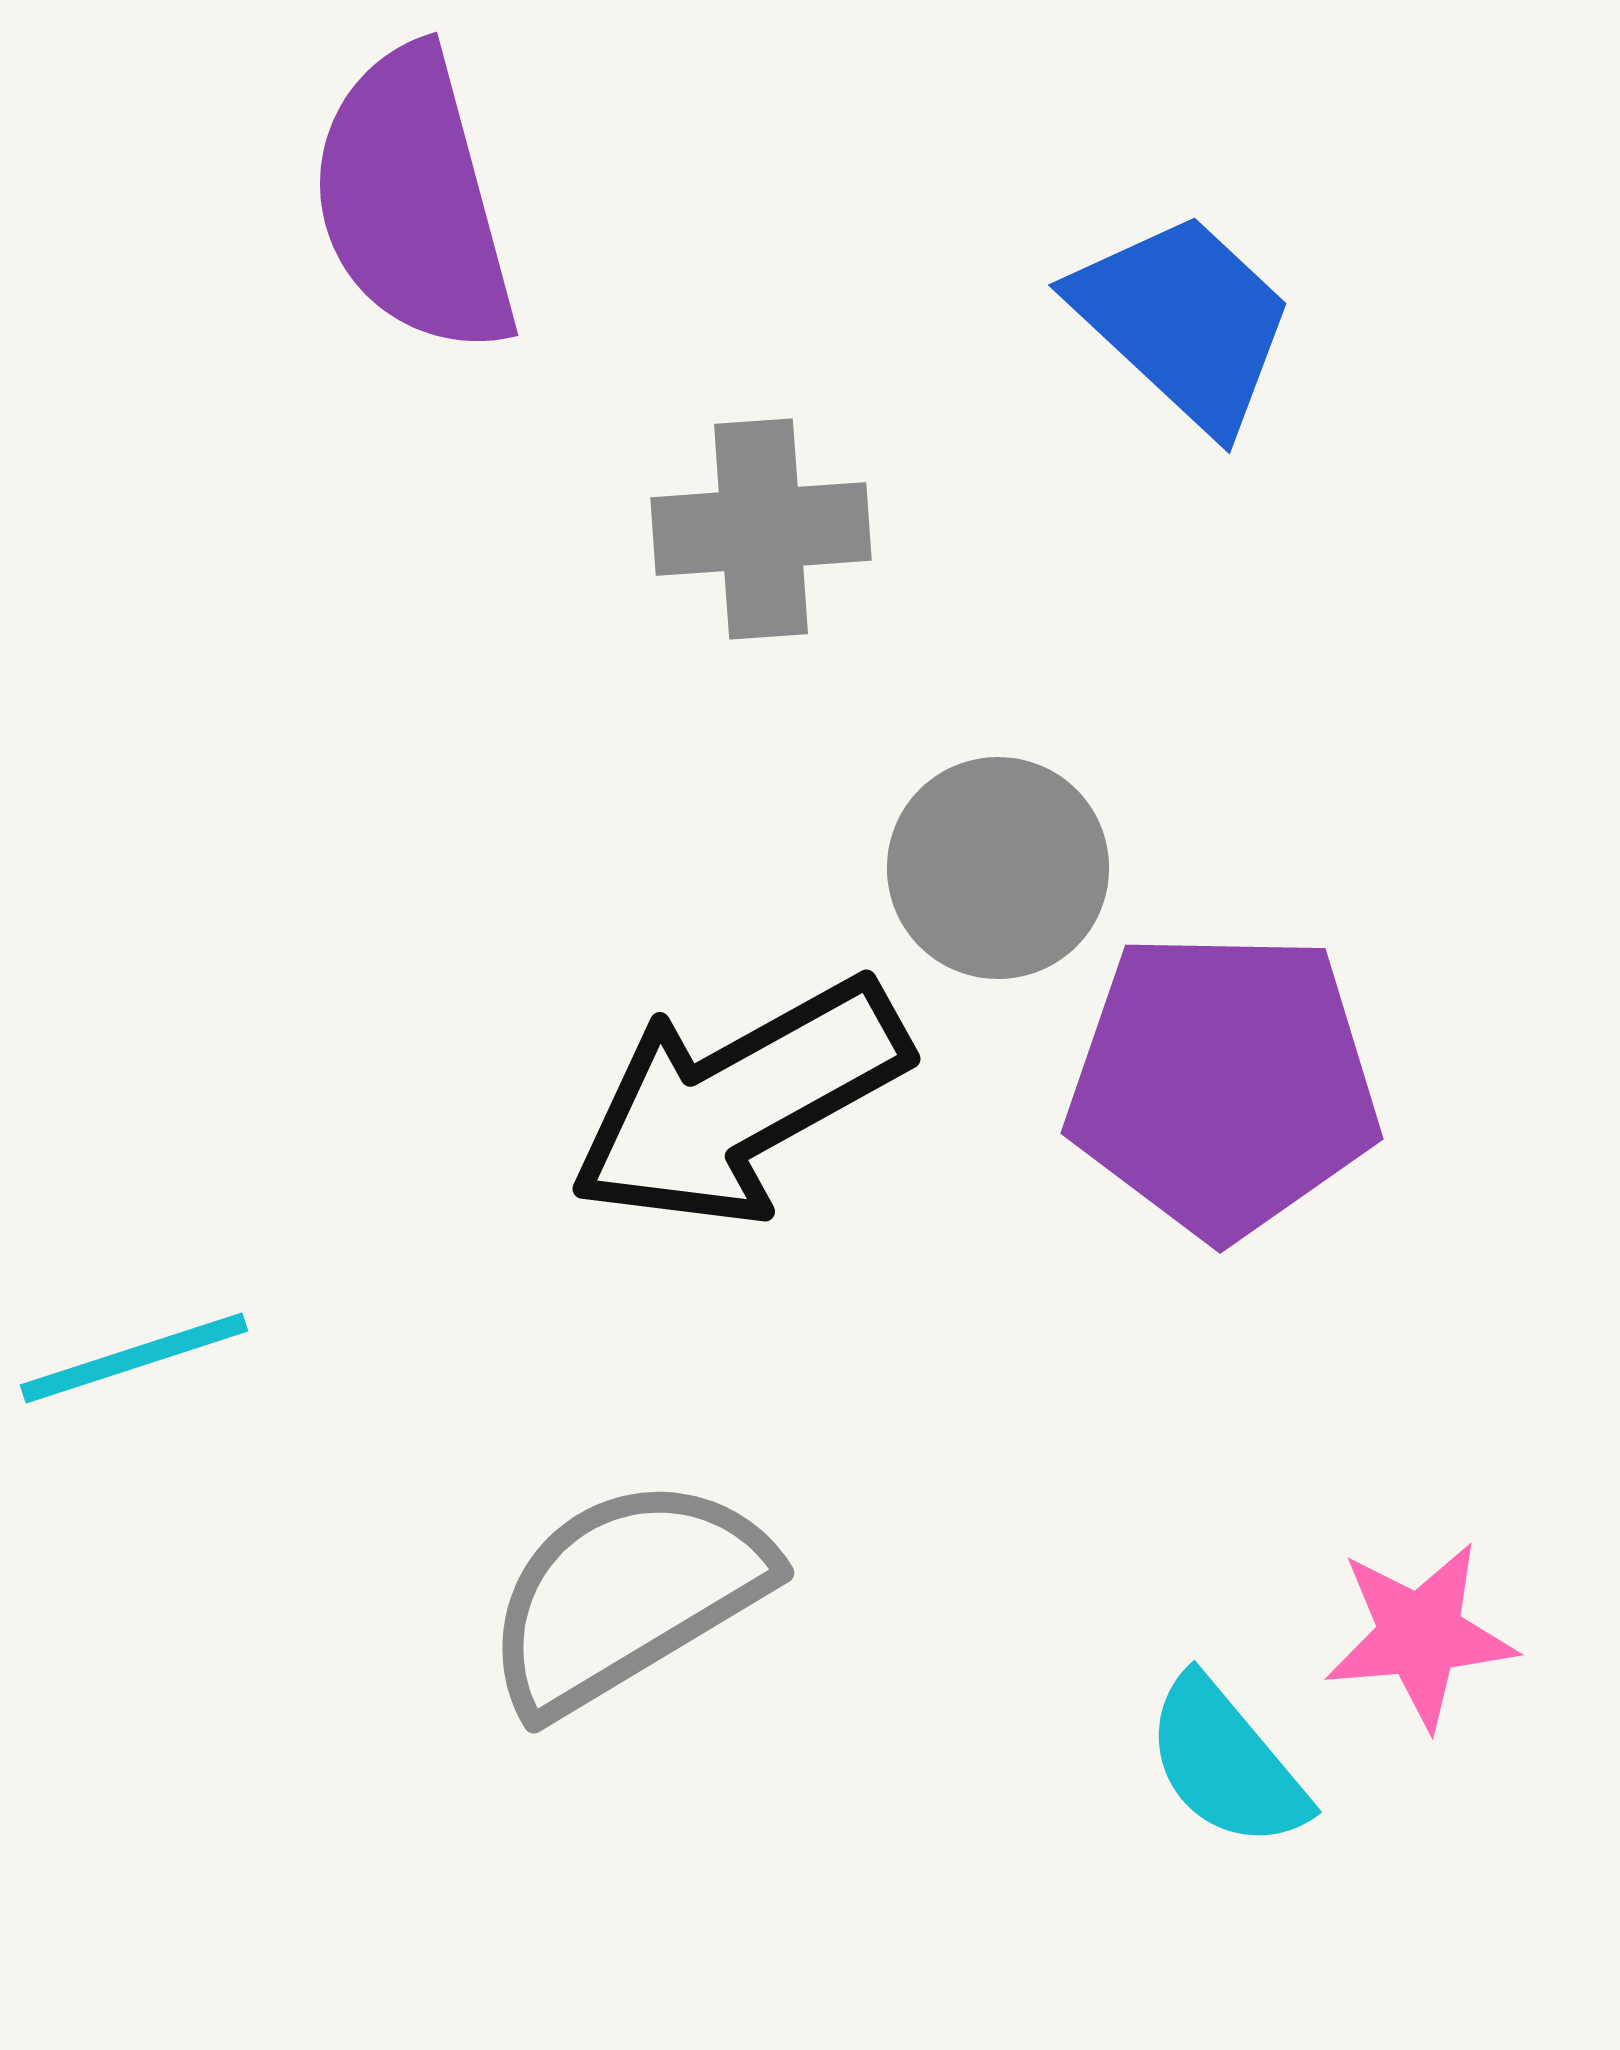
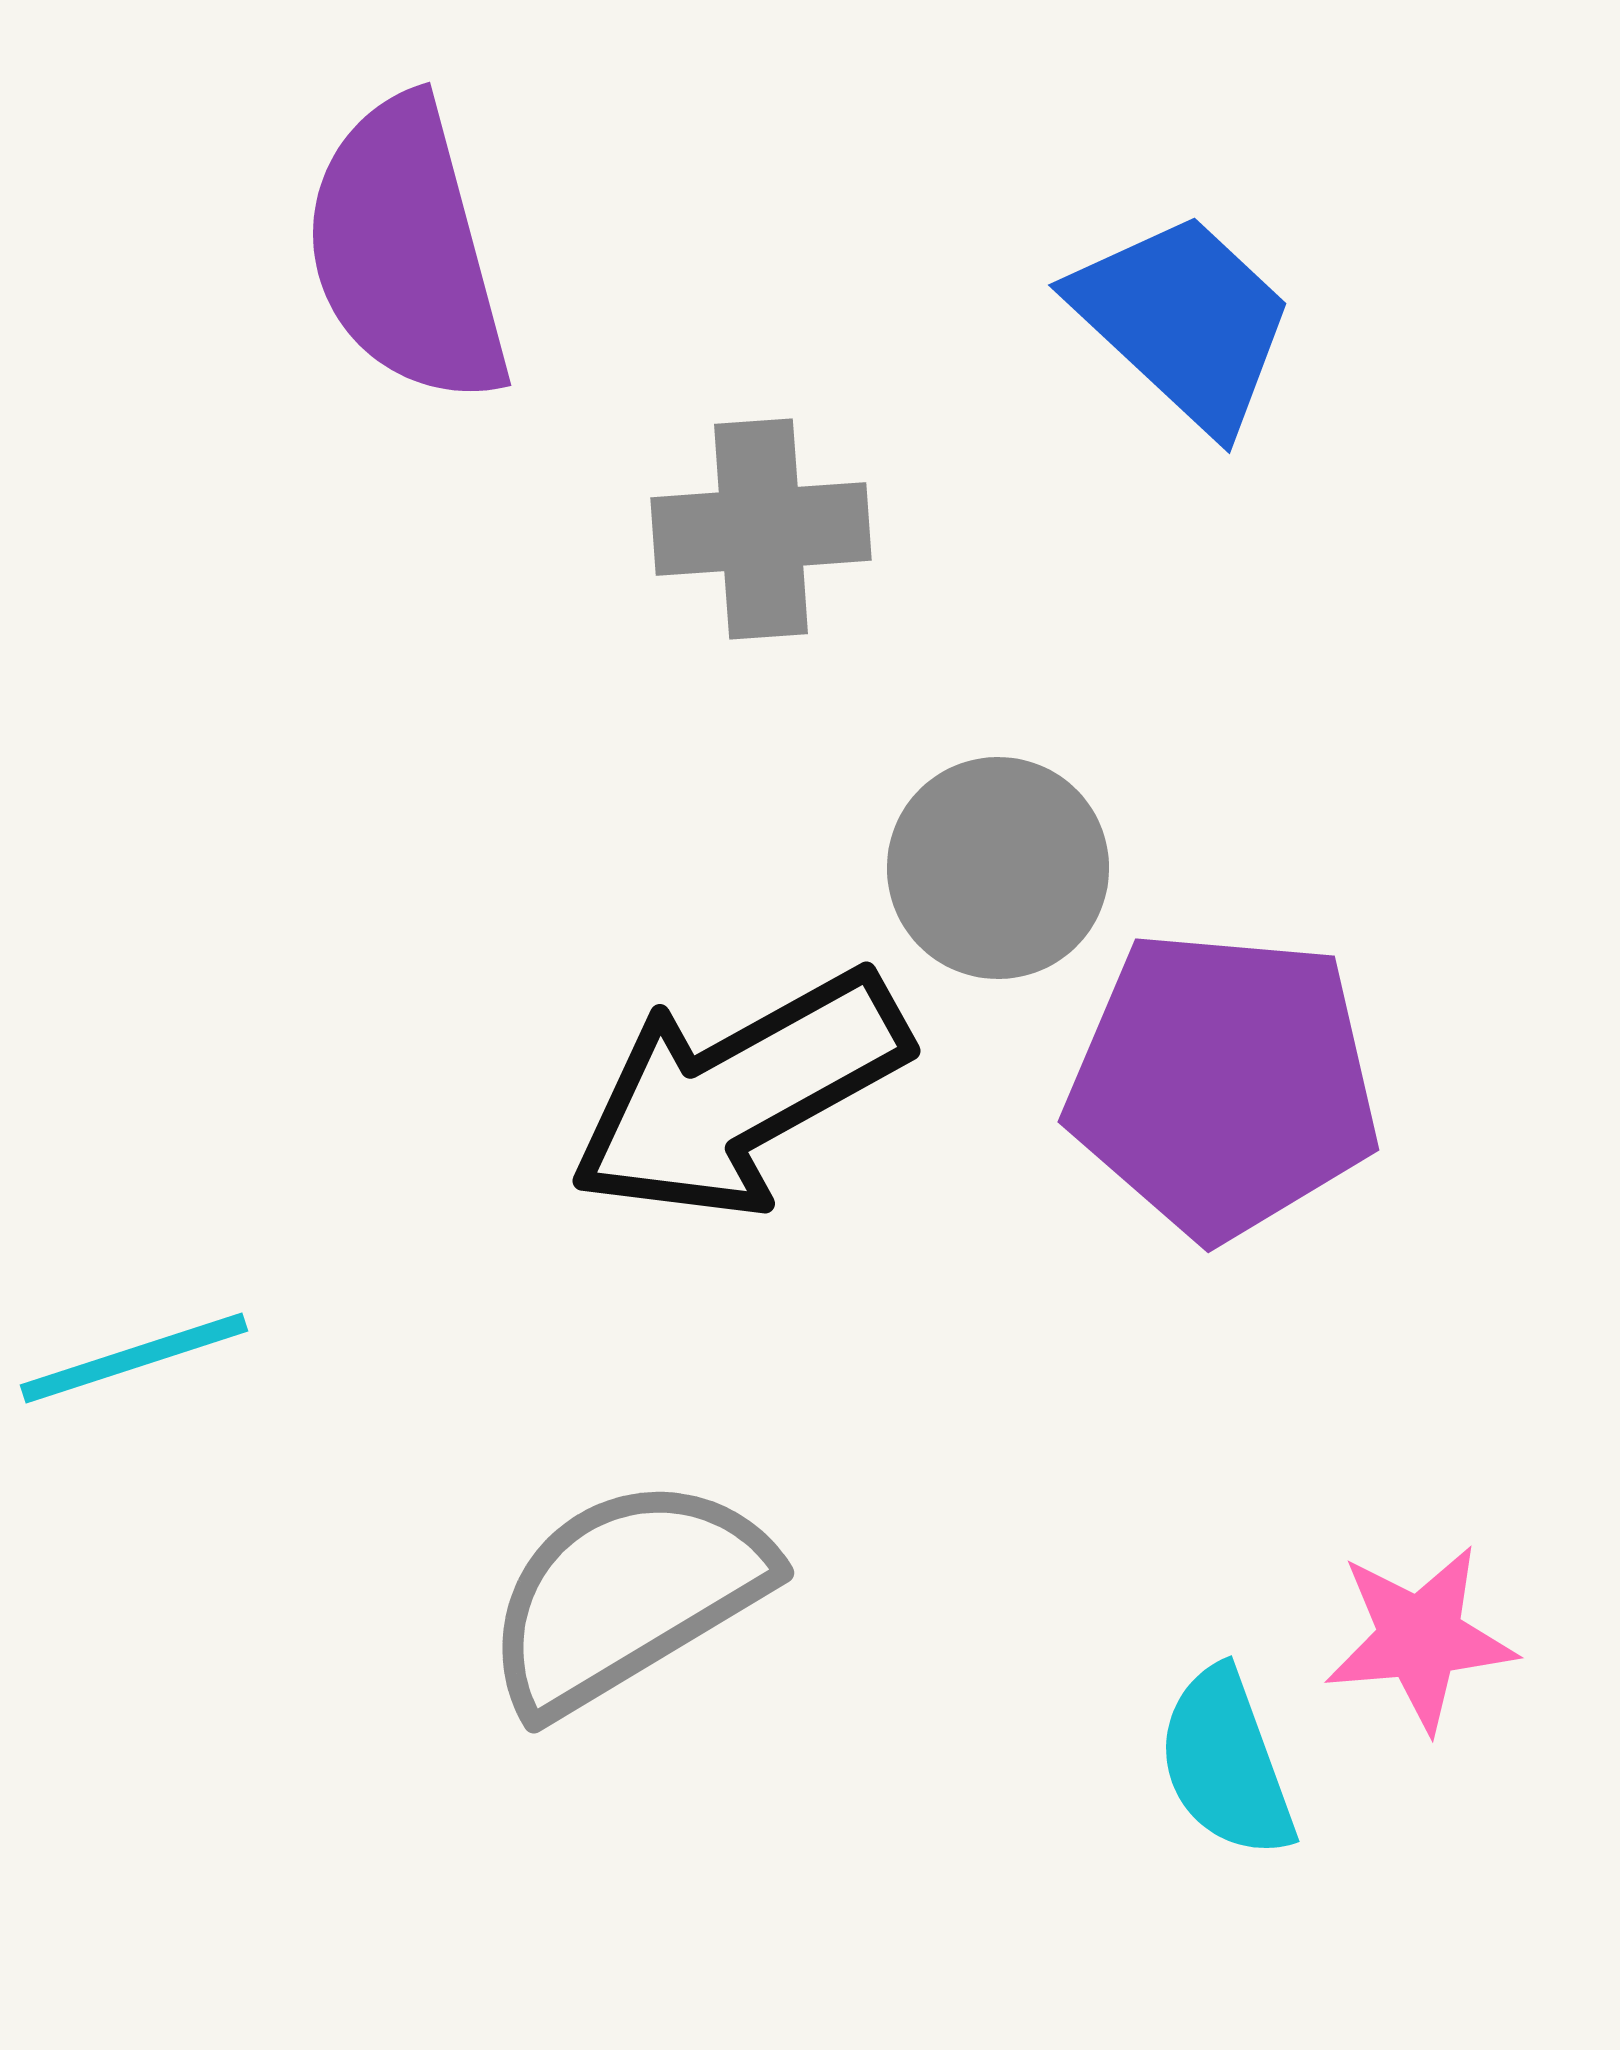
purple semicircle: moved 7 px left, 50 px down
purple pentagon: rotated 4 degrees clockwise
black arrow: moved 8 px up
pink star: moved 3 px down
cyan semicircle: rotated 20 degrees clockwise
